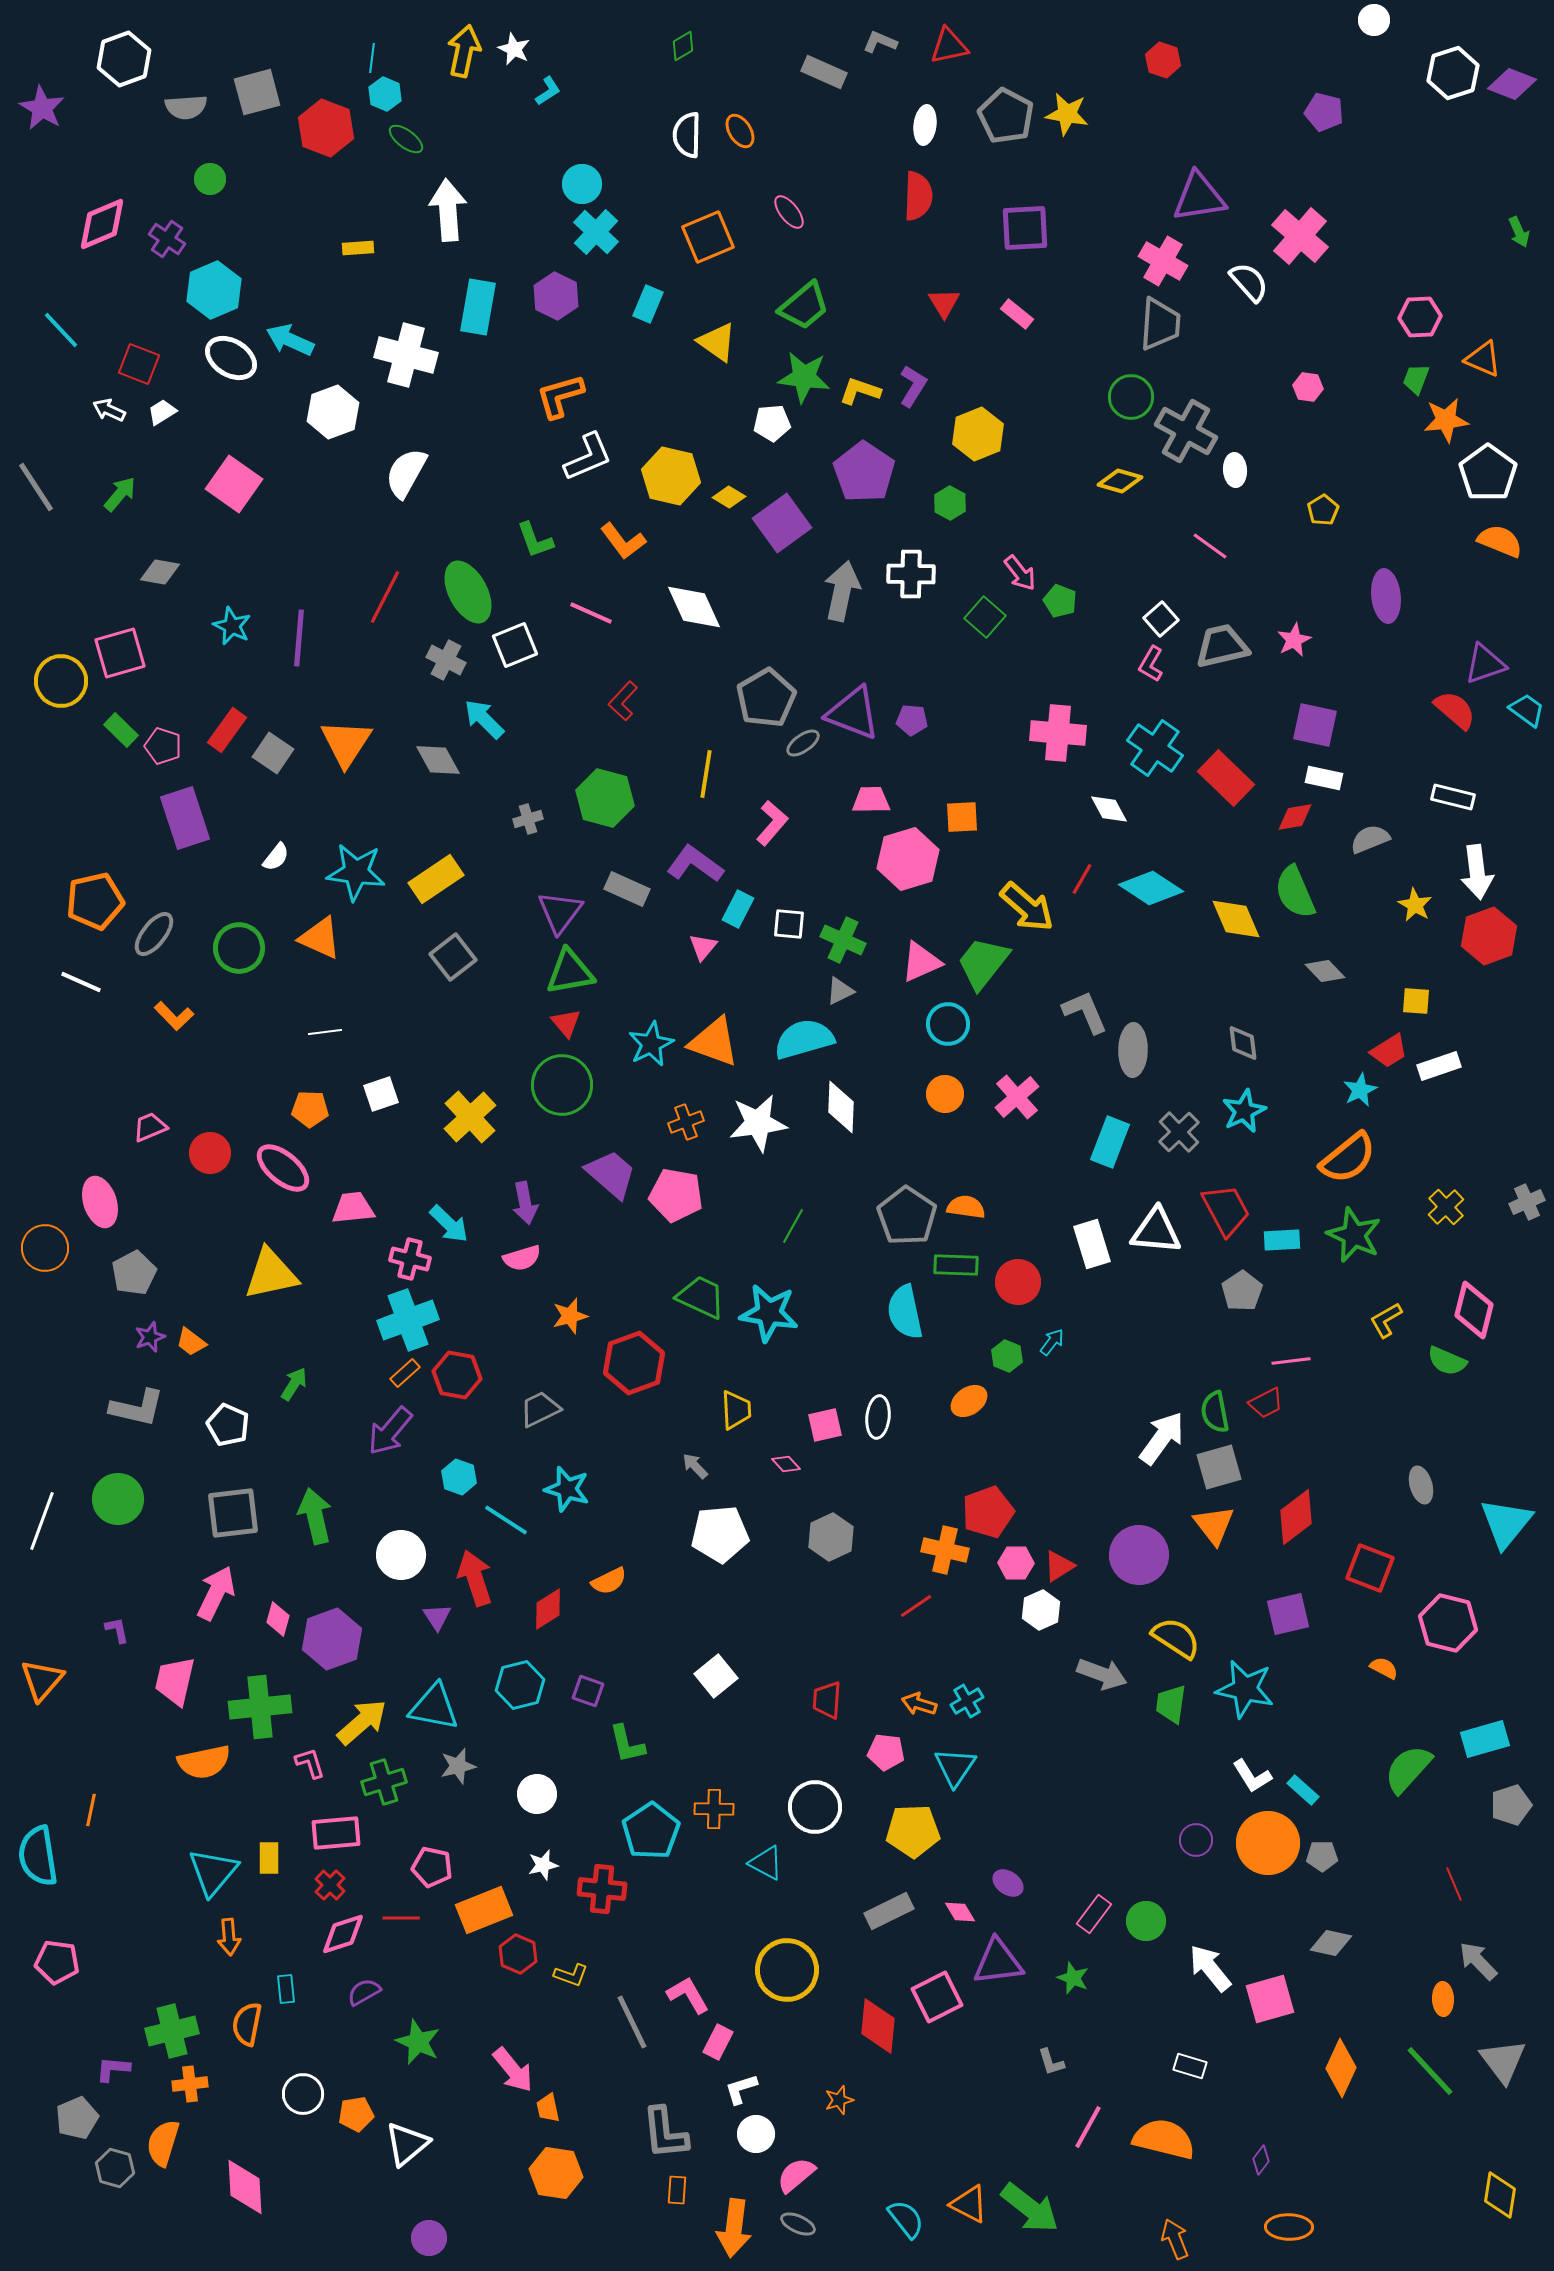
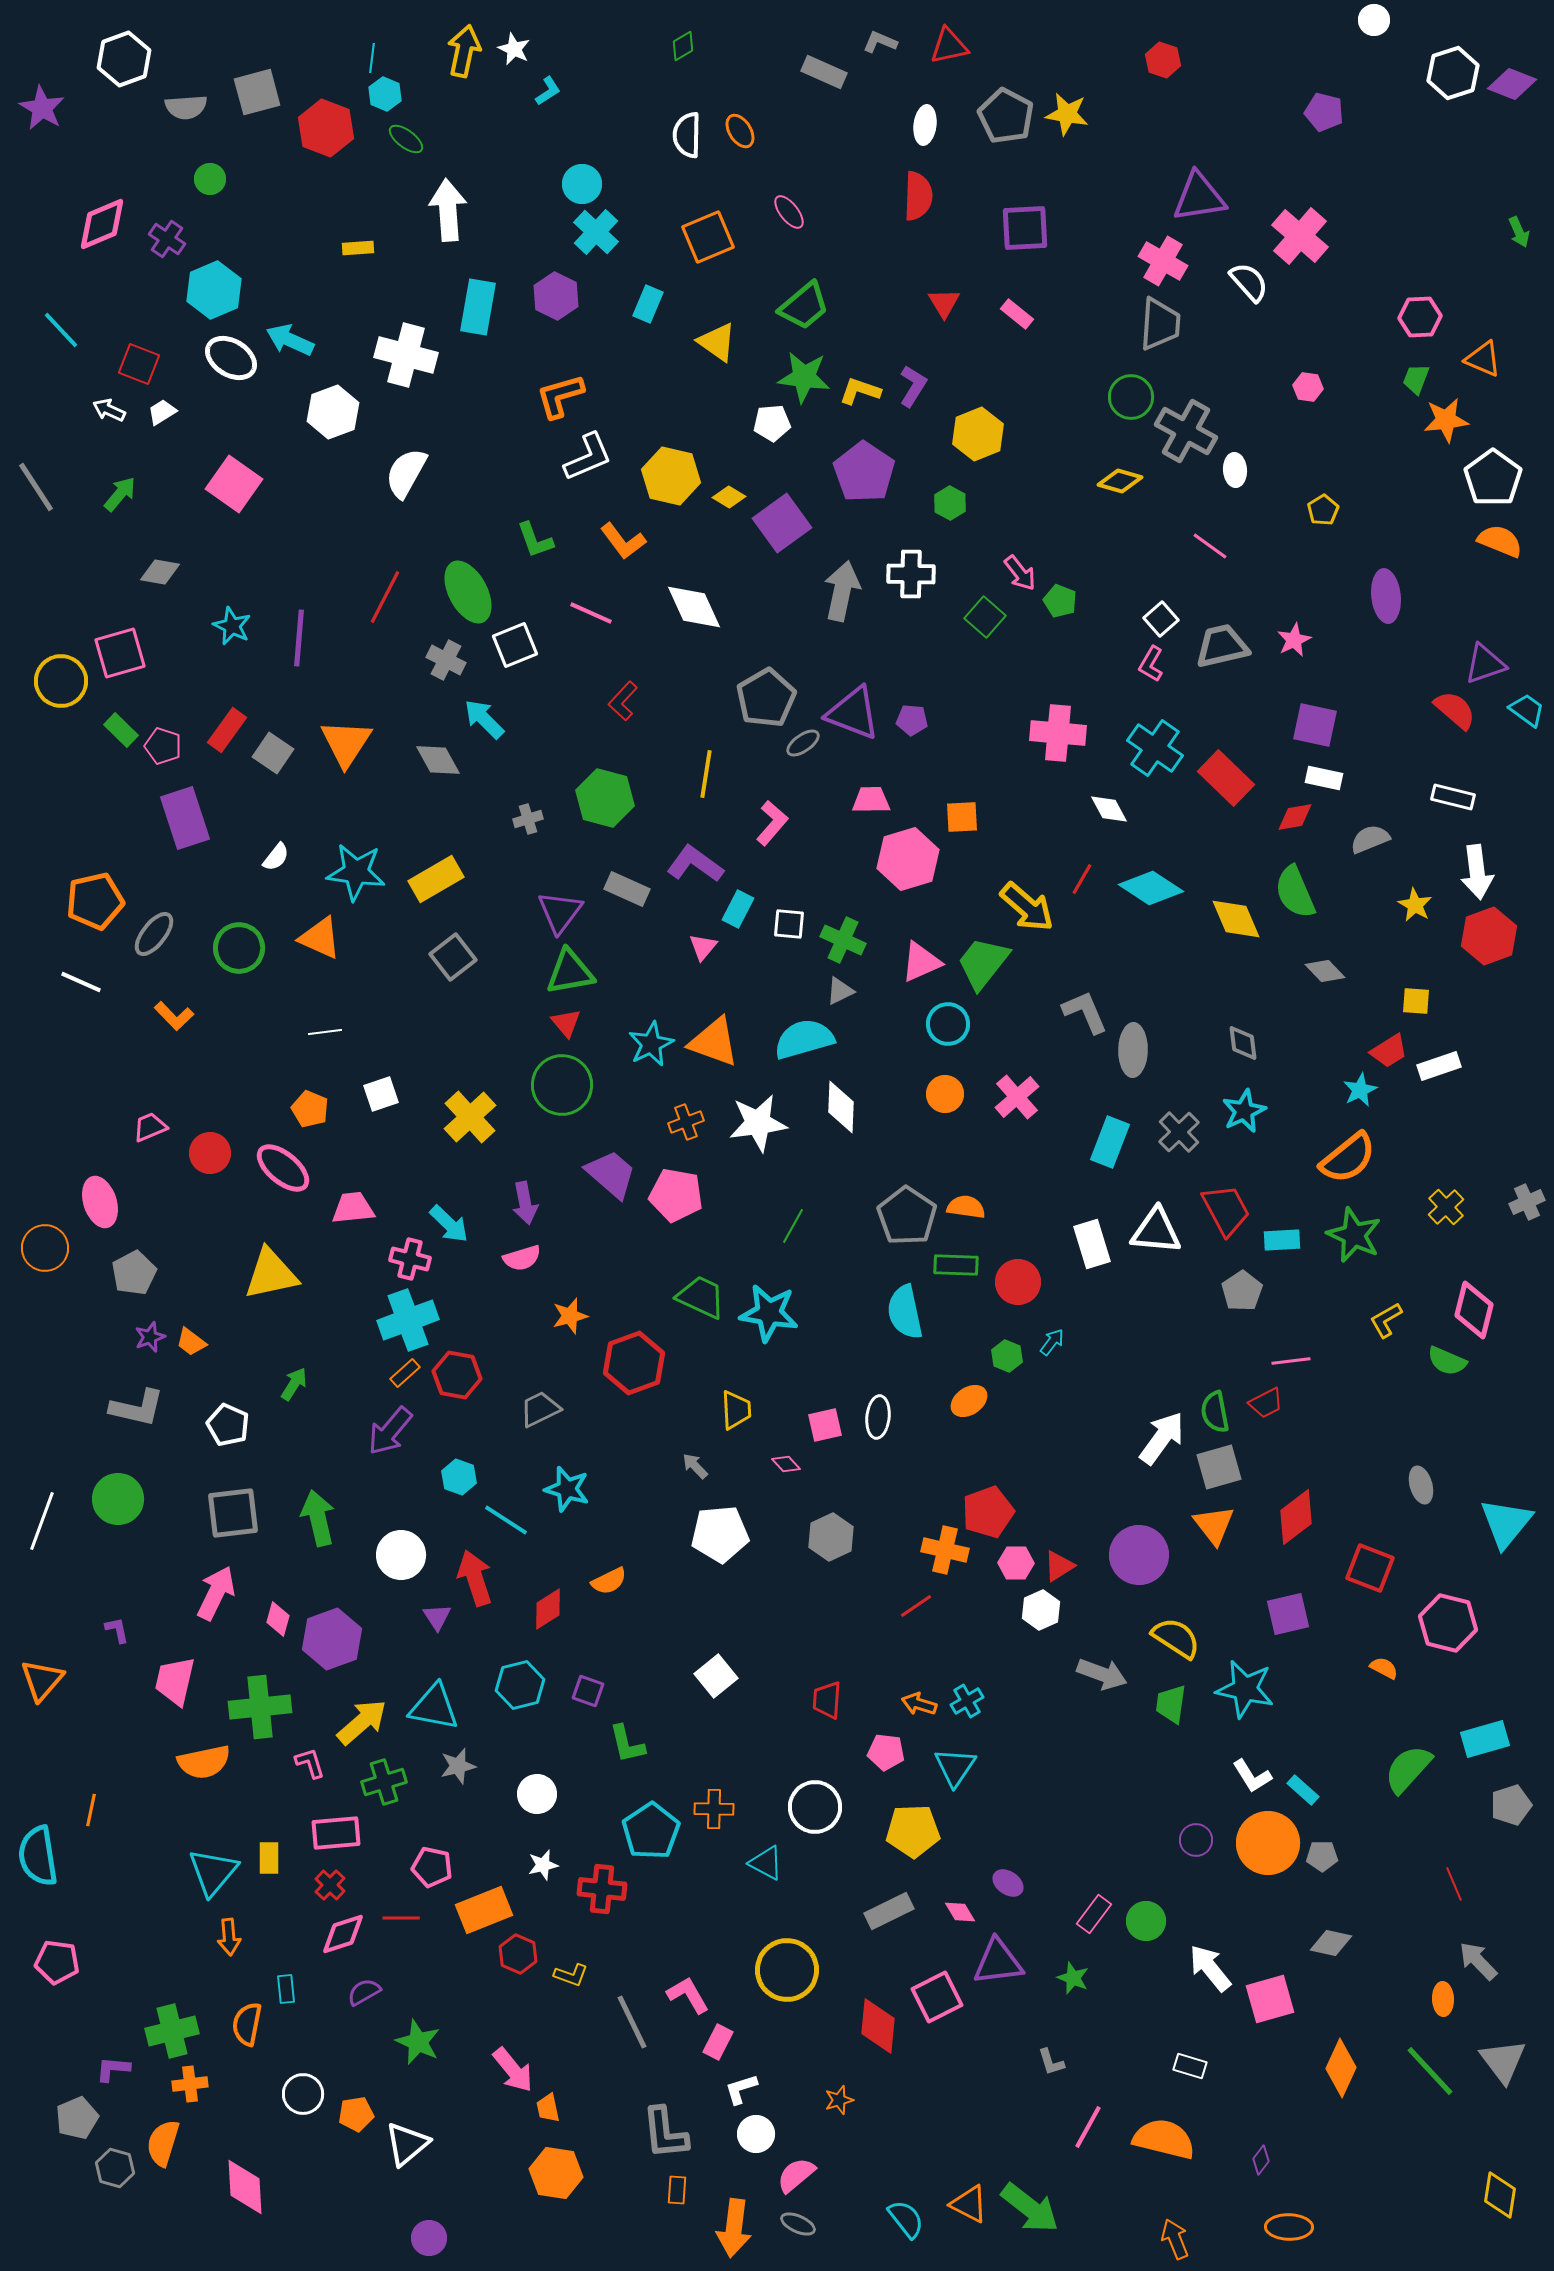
white pentagon at (1488, 473): moved 5 px right, 5 px down
yellow rectangle at (436, 879): rotated 4 degrees clockwise
orange pentagon at (310, 1109): rotated 21 degrees clockwise
green arrow at (315, 1516): moved 3 px right, 2 px down
